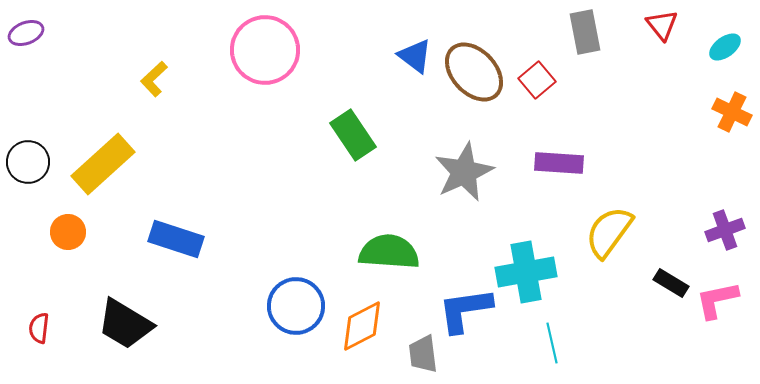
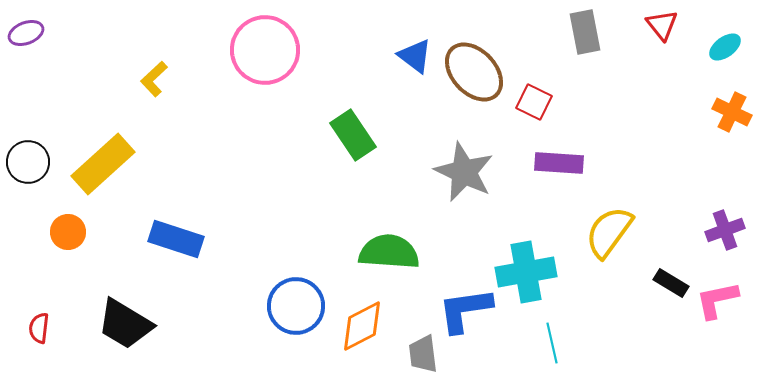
red square: moved 3 px left, 22 px down; rotated 24 degrees counterclockwise
gray star: rotated 22 degrees counterclockwise
